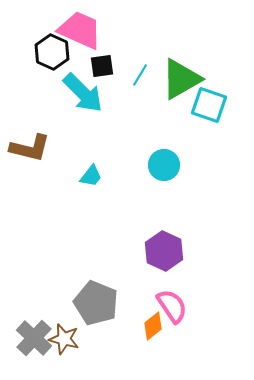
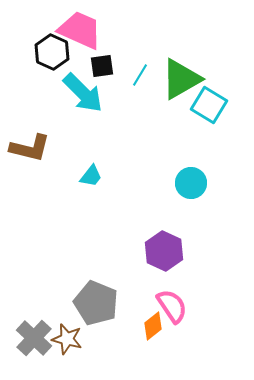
cyan square: rotated 12 degrees clockwise
cyan circle: moved 27 px right, 18 px down
brown star: moved 3 px right
